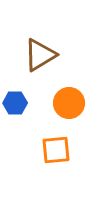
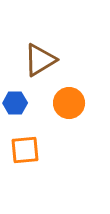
brown triangle: moved 5 px down
orange square: moved 31 px left
